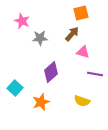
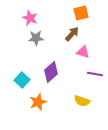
pink star: moved 8 px right, 3 px up
gray star: moved 4 px left
cyan square: moved 7 px right, 8 px up
orange star: moved 3 px left
